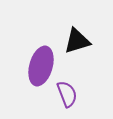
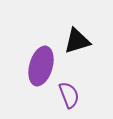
purple semicircle: moved 2 px right, 1 px down
